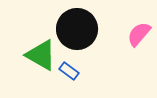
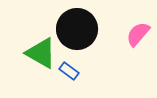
pink semicircle: moved 1 px left
green triangle: moved 2 px up
